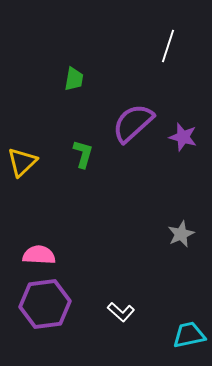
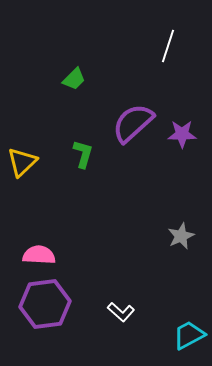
green trapezoid: rotated 35 degrees clockwise
purple star: moved 1 px left, 3 px up; rotated 16 degrees counterclockwise
gray star: moved 2 px down
cyan trapezoid: rotated 16 degrees counterclockwise
